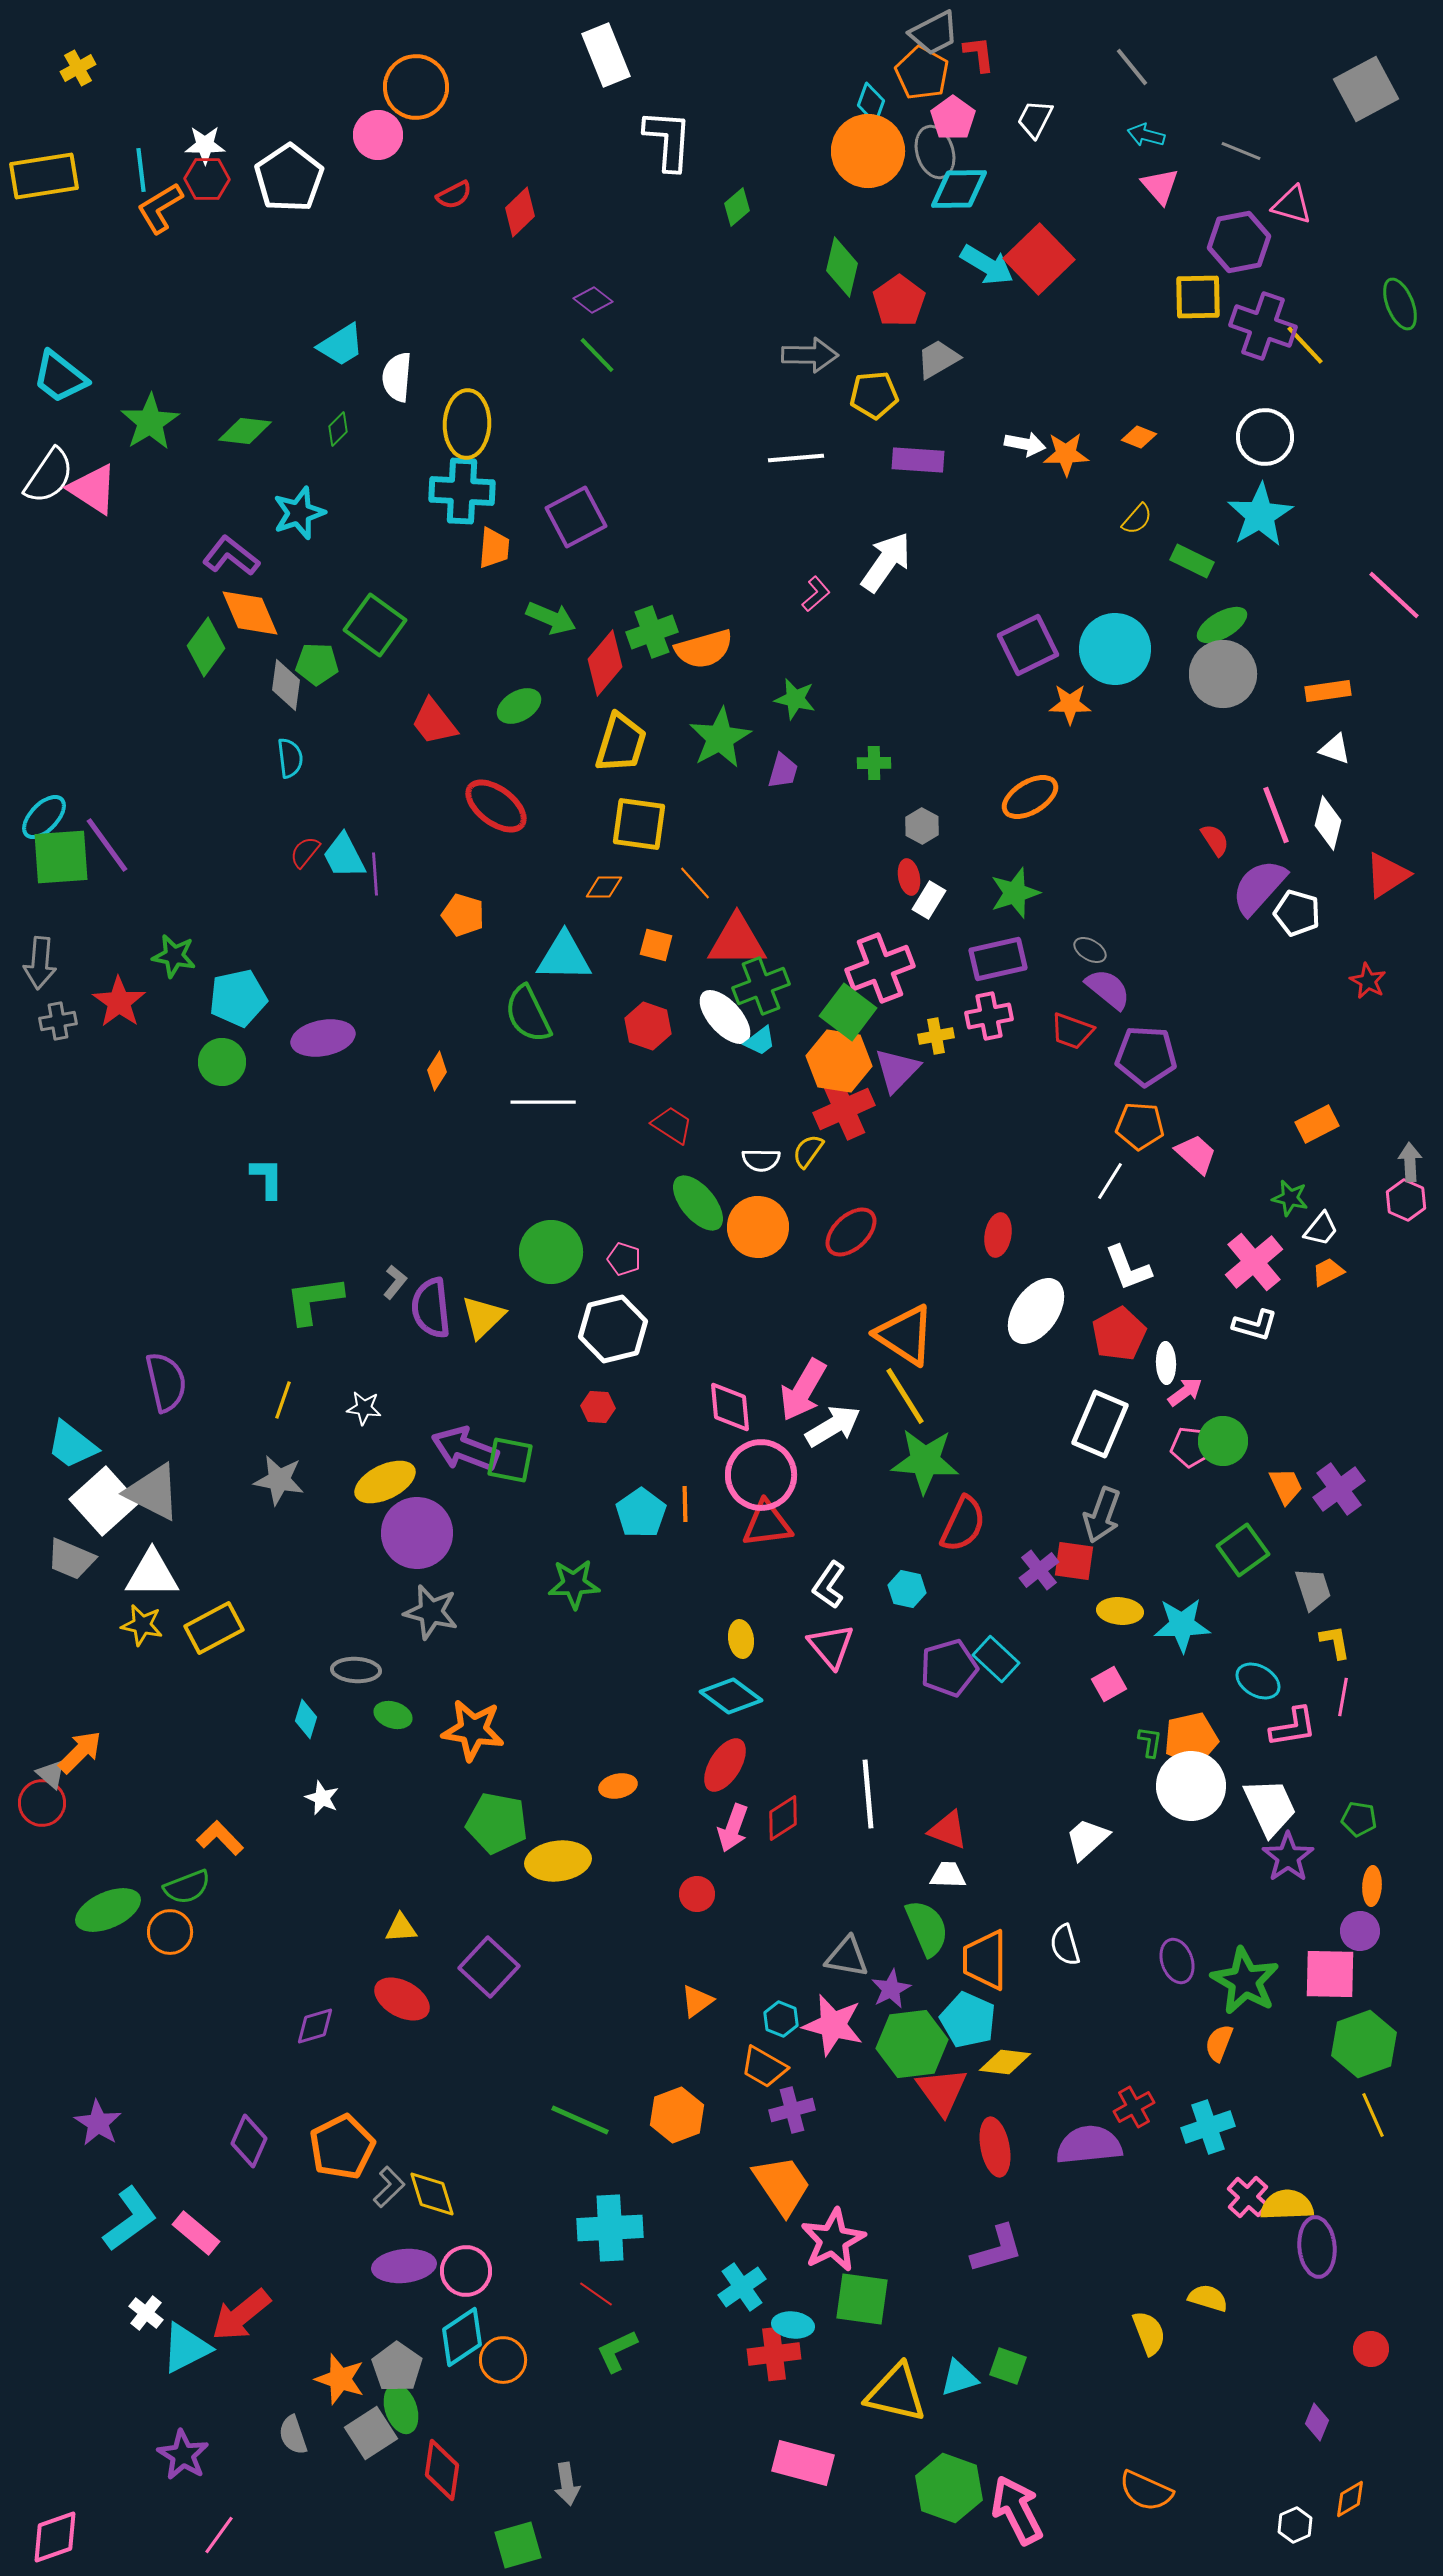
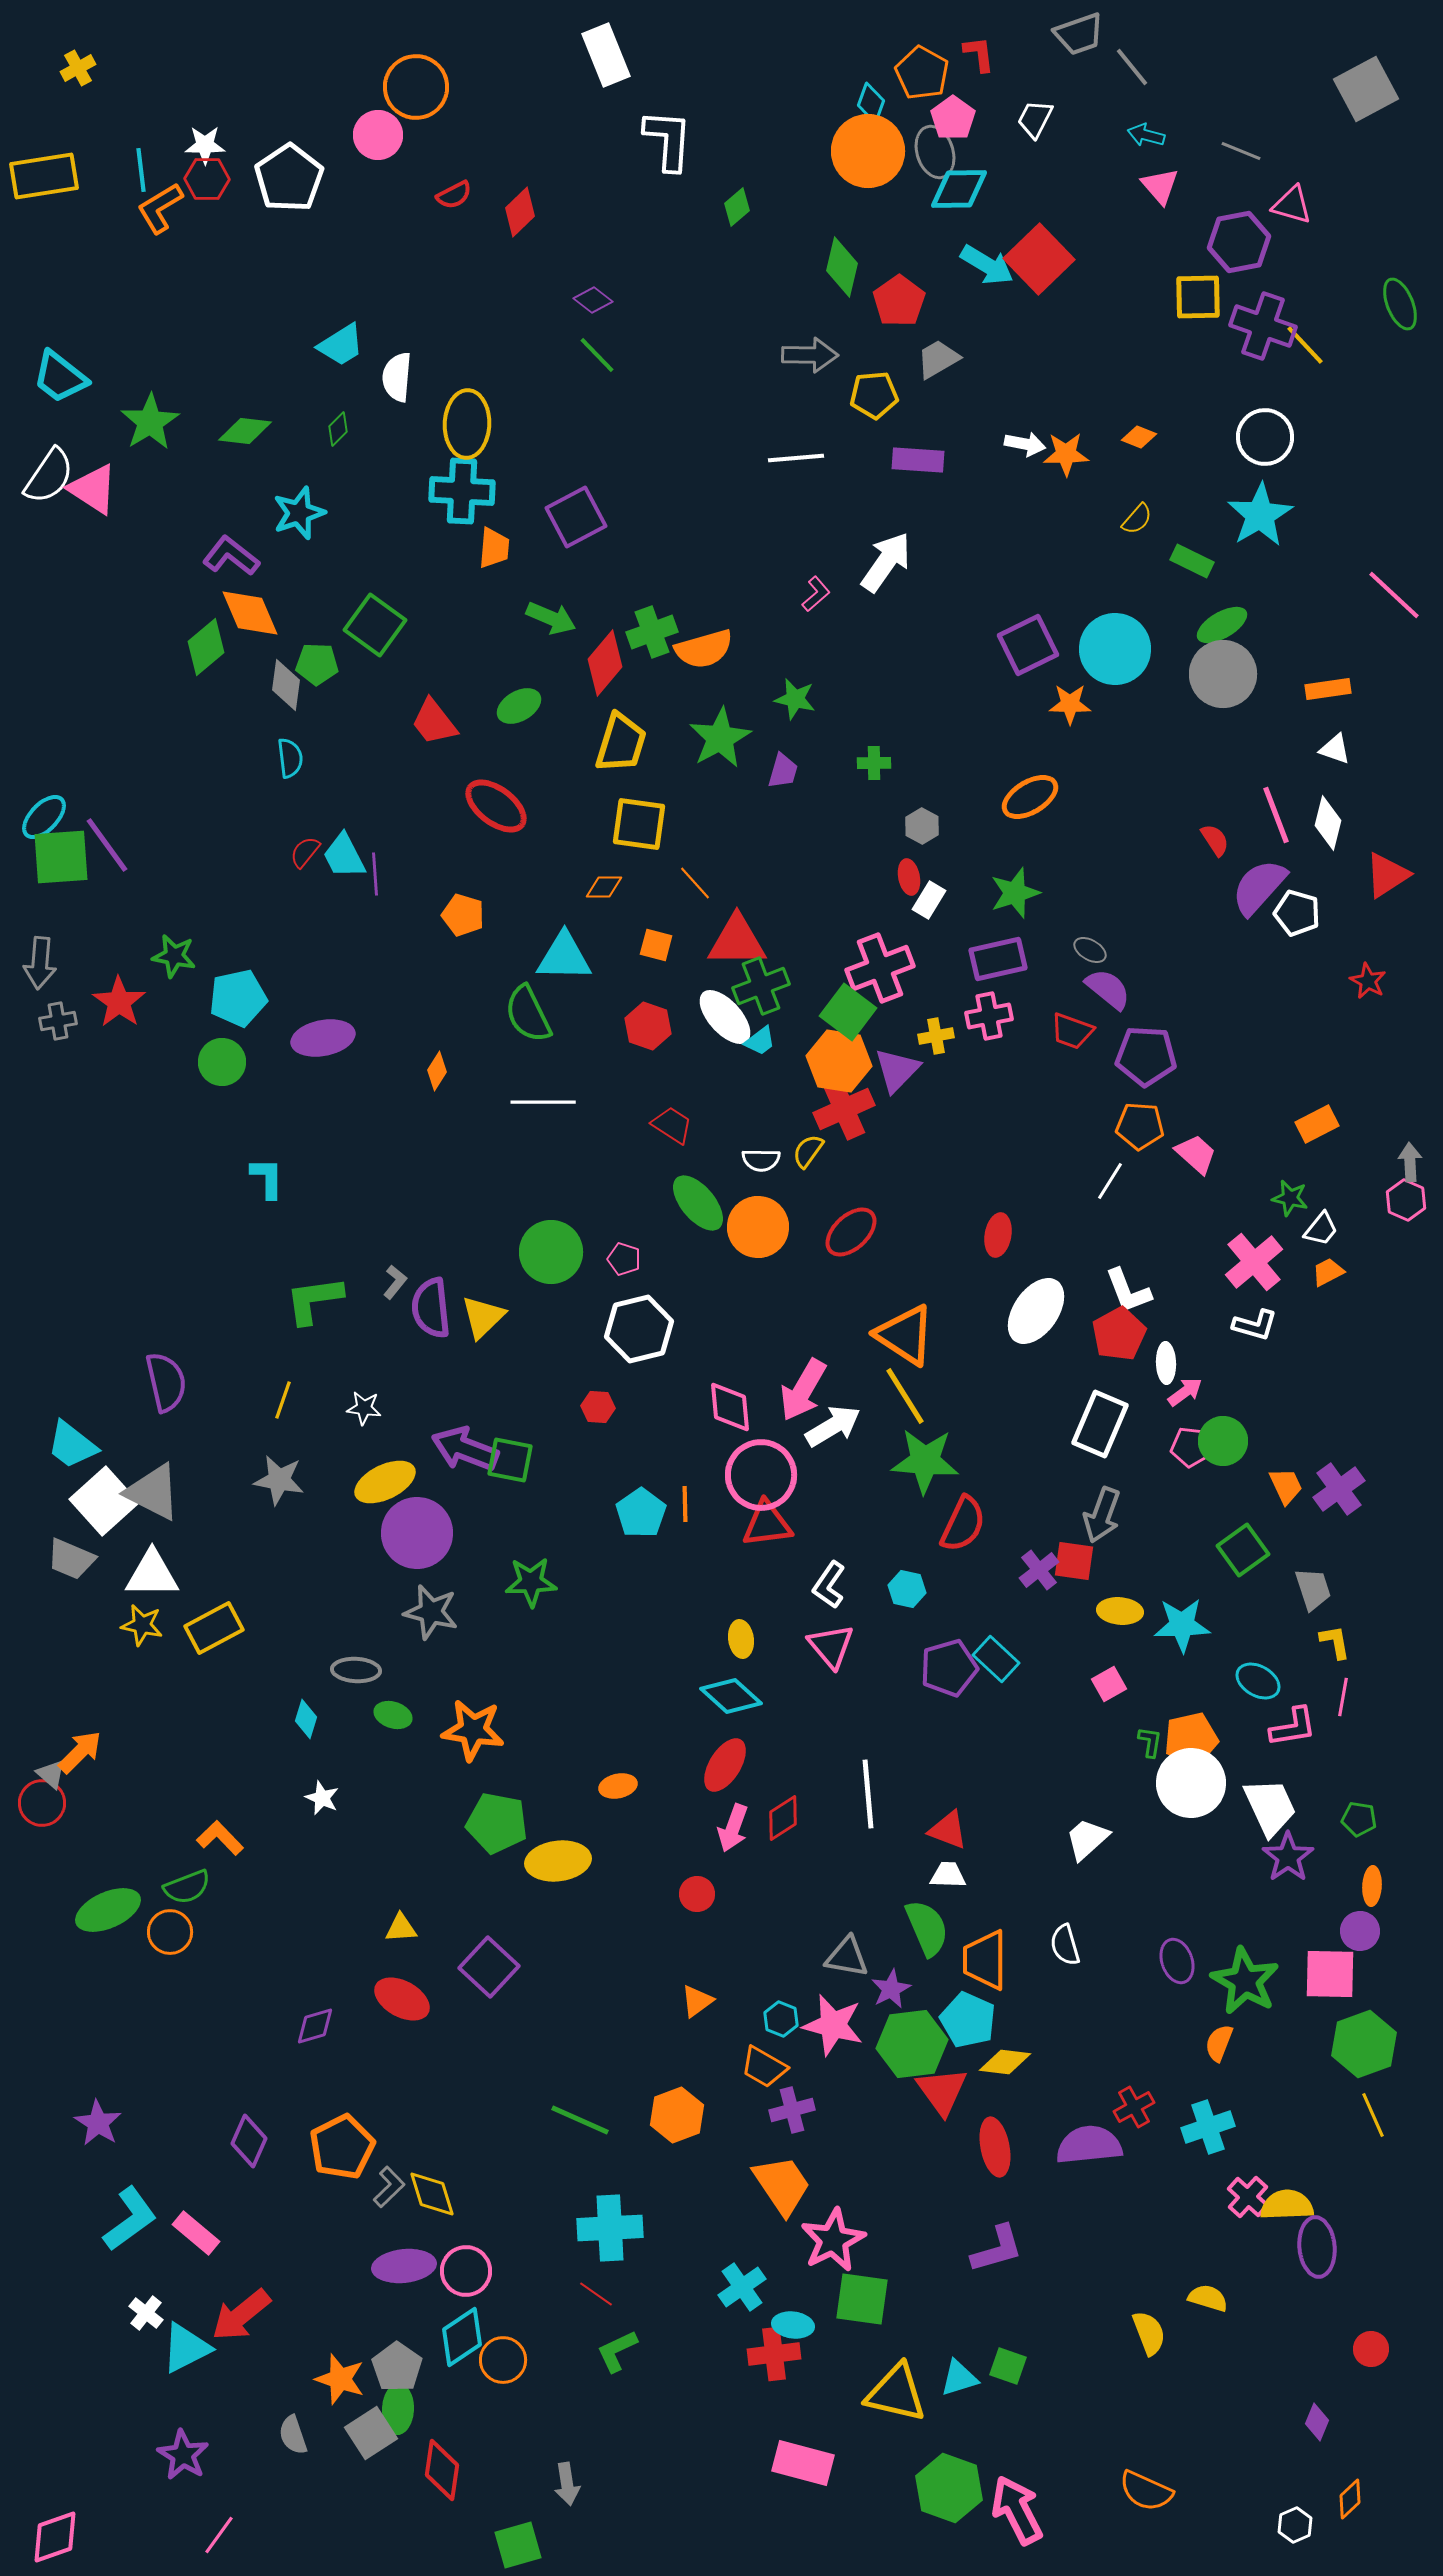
gray trapezoid at (934, 33): moved 145 px right, 1 px down; rotated 8 degrees clockwise
green diamond at (206, 647): rotated 14 degrees clockwise
orange rectangle at (1328, 691): moved 2 px up
white L-shape at (1128, 1268): moved 23 px down
white hexagon at (613, 1329): moved 26 px right
green star at (574, 1584): moved 43 px left, 2 px up
cyan diamond at (731, 1696): rotated 6 degrees clockwise
white circle at (1191, 1786): moved 3 px up
green ellipse at (401, 2409): moved 3 px left; rotated 21 degrees clockwise
orange diamond at (1350, 2499): rotated 12 degrees counterclockwise
